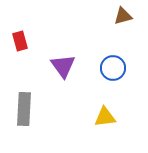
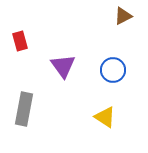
brown triangle: rotated 12 degrees counterclockwise
blue circle: moved 2 px down
gray rectangle: rotated 8 degrees clockwise
yellow triangle: rotated 40 degrees clockwise
